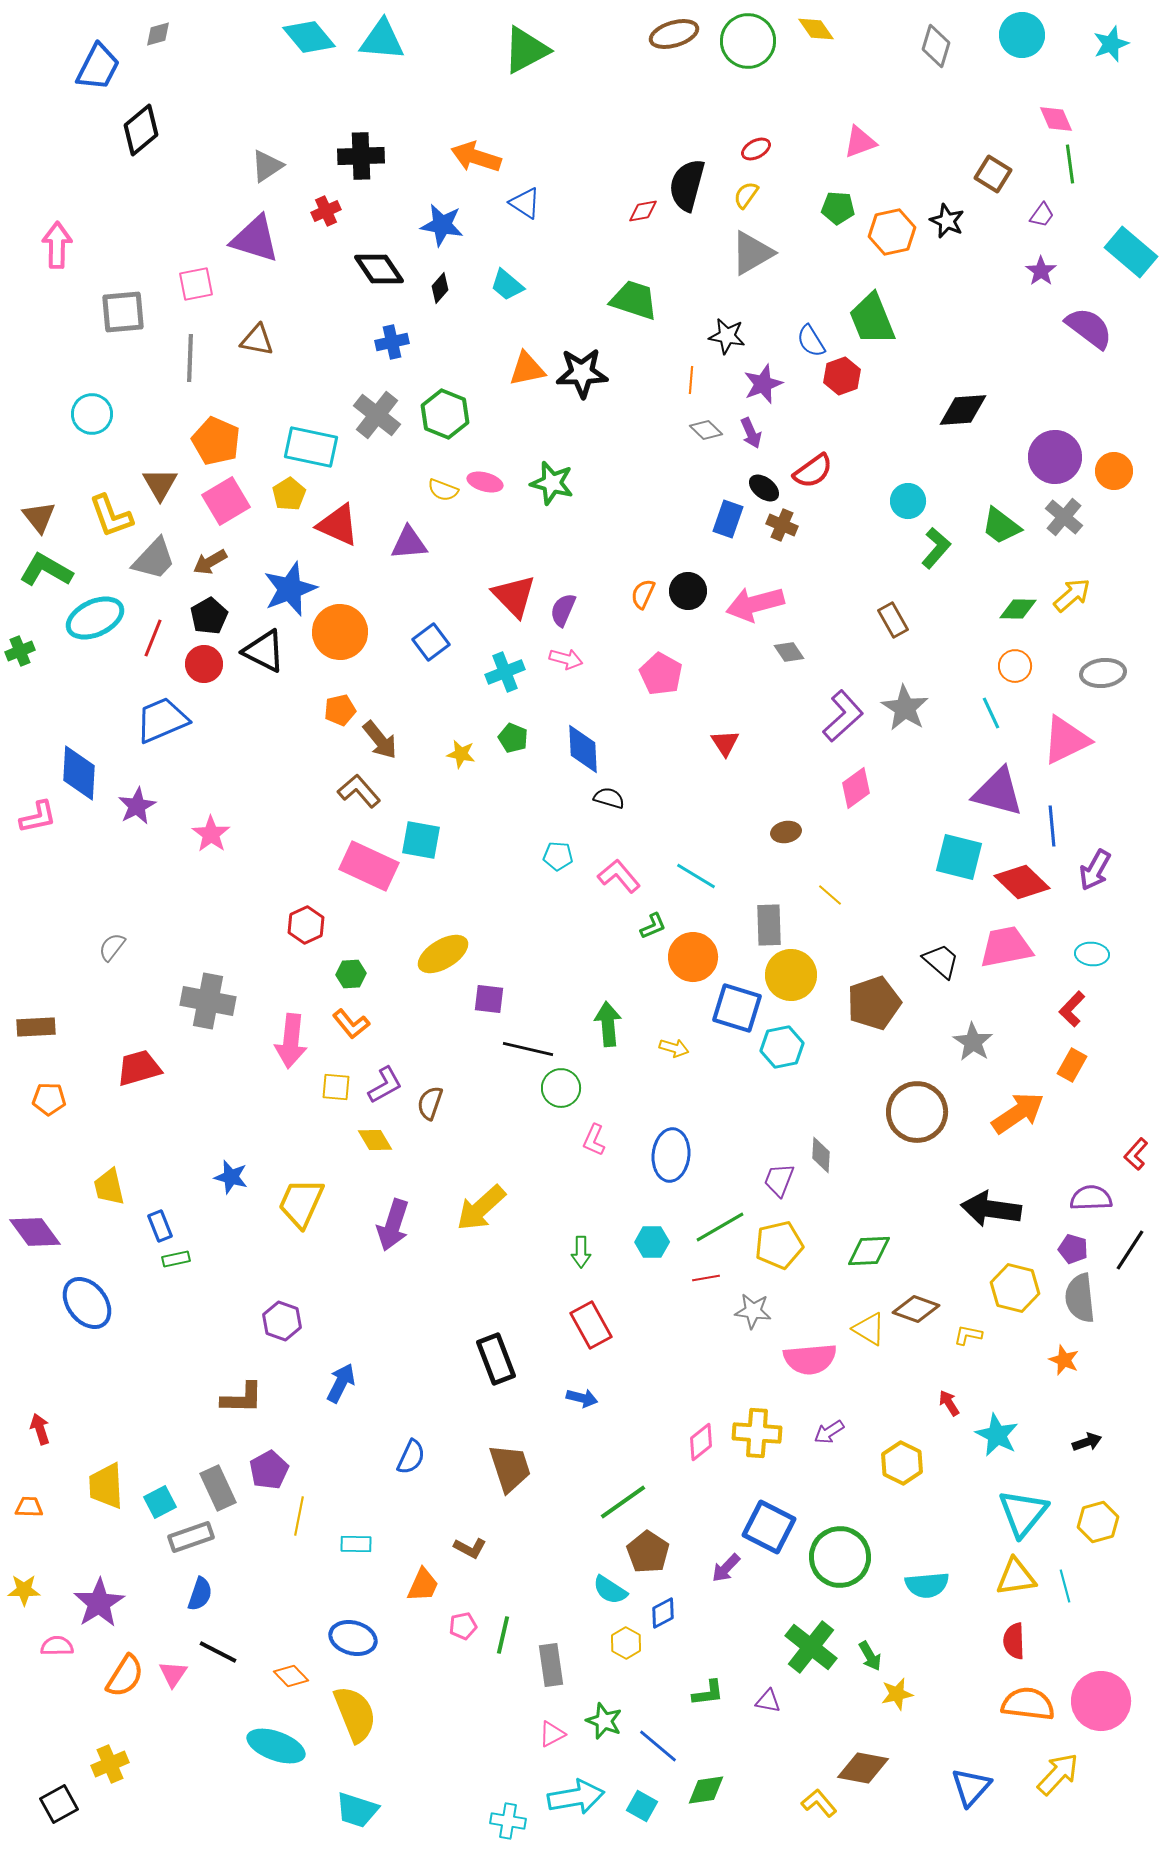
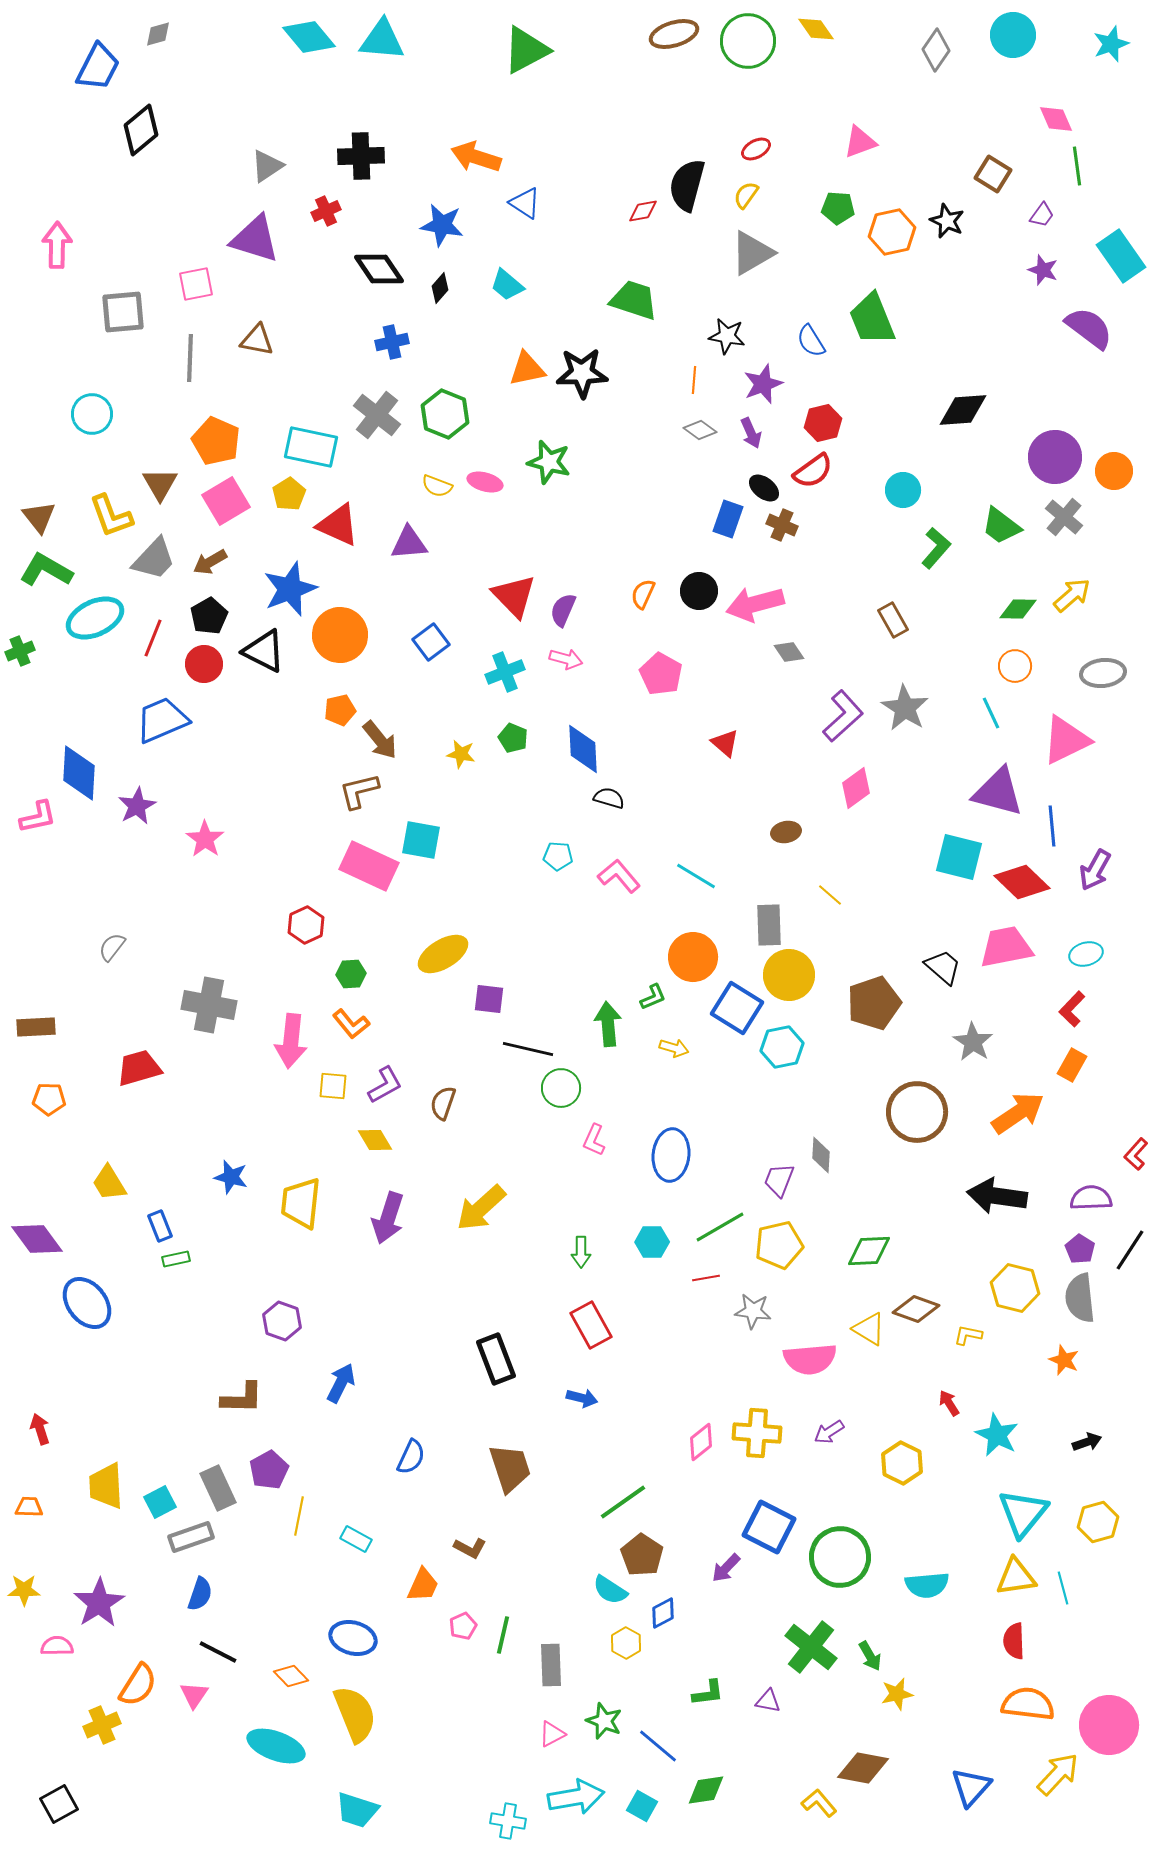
cyan circle at (1022, 35): moved 9 px left
gray diamond at (936, 46): moved 4 px down; rotated 18 degrees clockwise
green line at (1070, 164): moved 7 px right, 2 px down
cyan rectangle at (1131, 252): moved 10 px left, 4 px down; rotated 15 degrees clockwise
purple star at (1041, 271): moved 2 px right, 1 px up; rotated 16 degrees counterclockwise
red hexagon at (842, 376): moved 19 px left, 47 px down; rotated 6 degrees clockwise
orange line at (691, 380): moved 3 px right
gray diamond at (706, 430): moved 6 px left; rotated 8 degrees counterclockwise
green star at (552, 483): moved 3 px left, 21 px up
yellow semicircle at (443, 490): moved 6 px left, 4 px up
cyan circle at (908, 501): moved 5 px left, 11 px up
black circle at (688, 591): moved 11 px right
orange circle at (340, 632): moved 3 px down
red triangle at (725, 743): rotated 16 degrees counterclockwise
brown L-shape at (359, 791): rotated 63 degrees counterclockwise
pink star at (211, 834): moved 6 px left, 5 px down
green L-shape at (653, 926): moved 71 px down
cyan ellipse at (1092, 954): moved 6 px left; rotated 20 degrees counterclockwise
black trapezoid at (941, 961): moved 2 px right, 6 px down
yellow circle at (791, 975): moved 2 px left
gray cross at (208, 1001): moved 1 px right, 4 px down
blue square at (737, 1008): rotated 15 degrees clockwise
yellow square at (336, 1087): moved 3 px left, 1 px up
brown semicircle at (430, 1103): moved 13 px right
yellow trapezoid at (109, 1187): moved 4 px up; rotated 18 degrees counterclockwise
yellow trapezoid at (301, 1203): rotated 18 degrees counterclockwise
black arrow at (991, 1209): moved 6 px right, 13 px up
purple arrow at (393, 1225): moved 5 px left, 7 px up
purple diamond at (35, 1232): moved 2 px right, 7 px down
purple pentagon at (1073, 1249): moved 7 px right; rotated 16 degrees clockwise
cyan rectangle at (356, 1544): moved 5 px up; rotated 28 degrees clockwise
brown pentagon at (648, 1552): moved 6 px left, 3 px down
cyan line at (1065, 1586): moved 2 px left, 2 px down
pink pentagon at (463, 1626): rotated 12 degrees counterclockwise
gray rectangle at (551, 1665): rotated 6 degrees clockwise
pink triangle at (173, 1674): moved 21 px right, 21 px down
orange semicircle at (125, 1676): moved 13 px right, 9 px down
pink circle at (1101, 1701): moved 8 px right, 24 px down
yellow cross at (110, 1764): moved 8 px left, 39 px up
